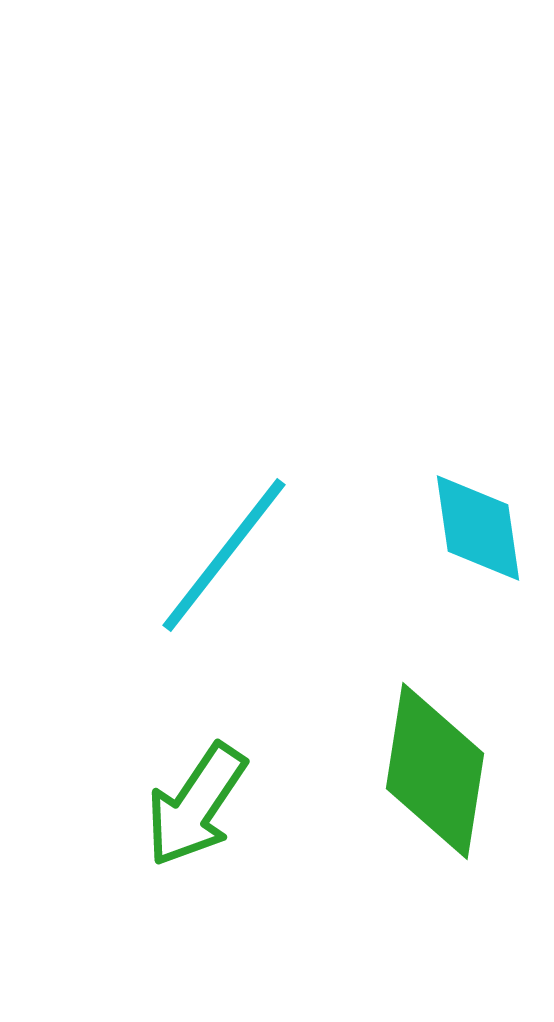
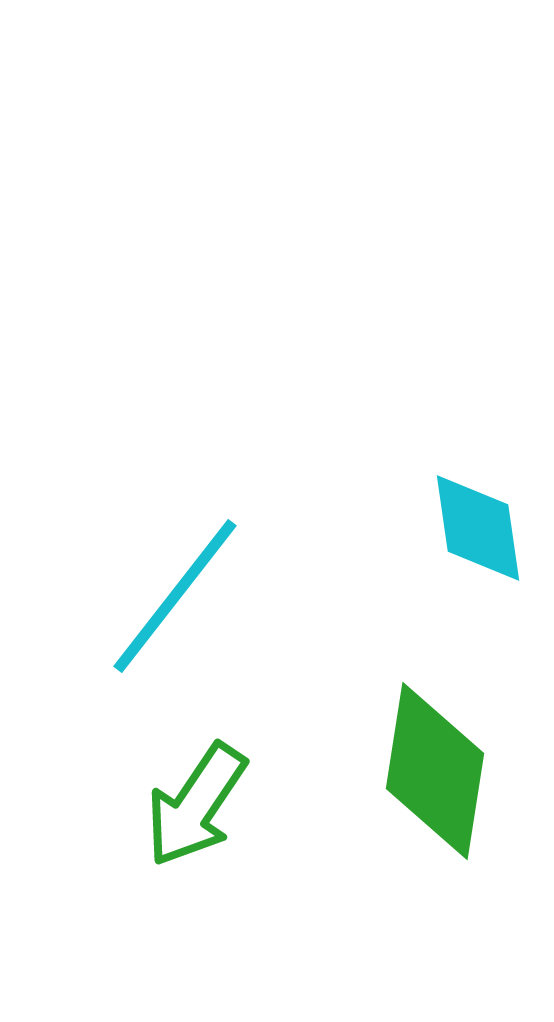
cyan line: moved 49 px left, 41 px down
